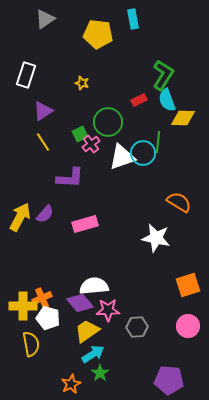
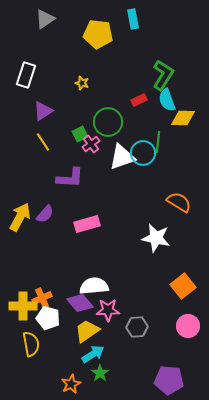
pink rectangle: moved 2 px right
orange square: moved 5 px left, 1 px down; rotated 20 degrees counterclockwise
